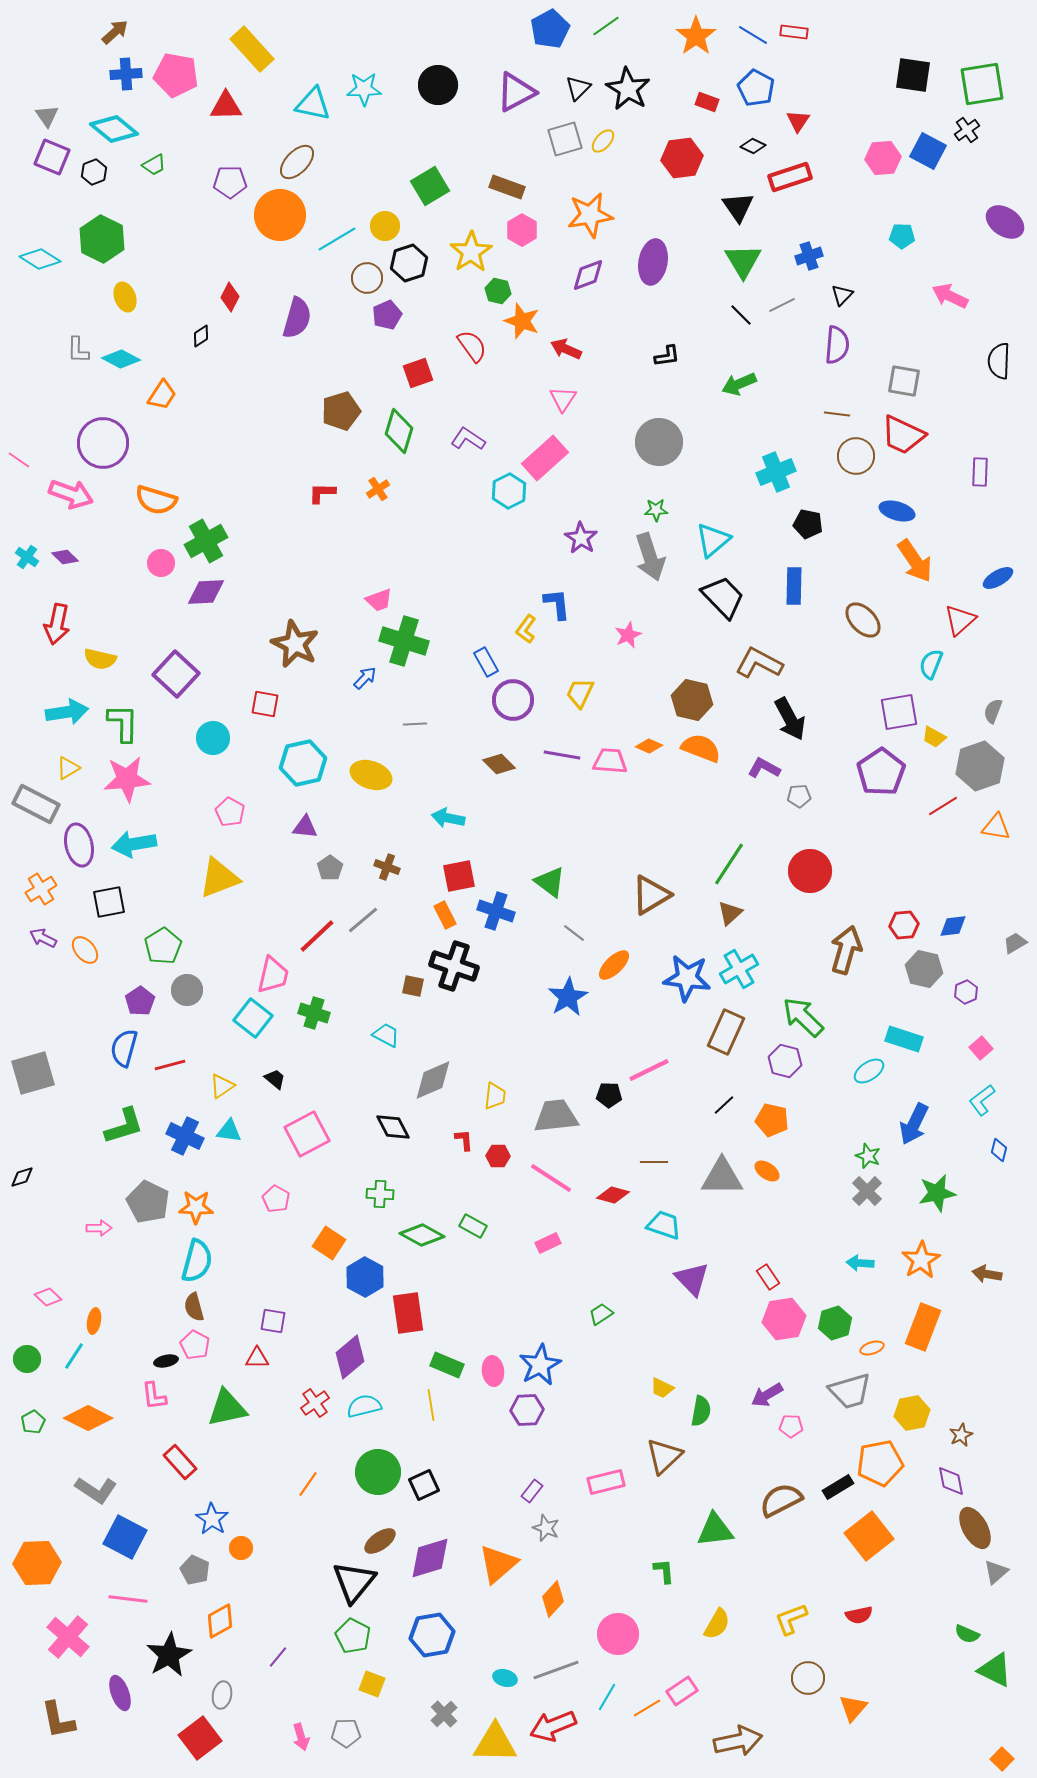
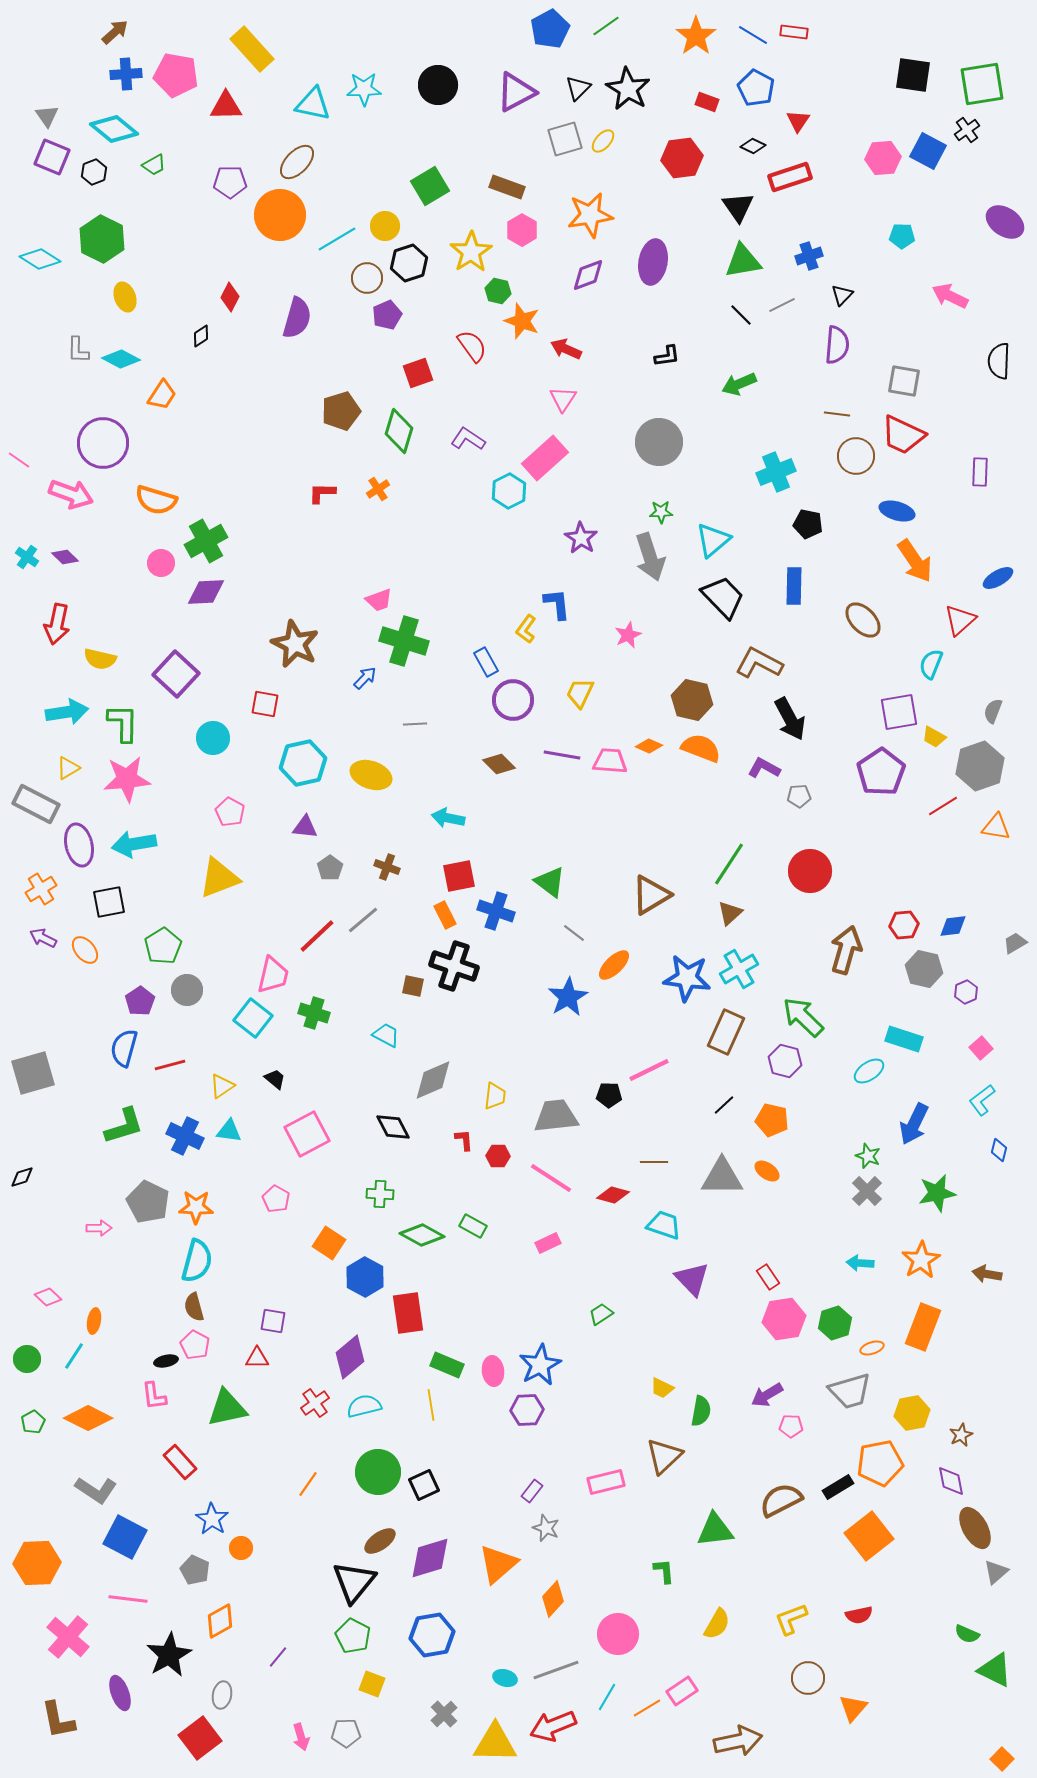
green triangle at (743, 261): rotated 51 degrees clockwise
green star at (656, 510): moved 5 px right, 2 px down
